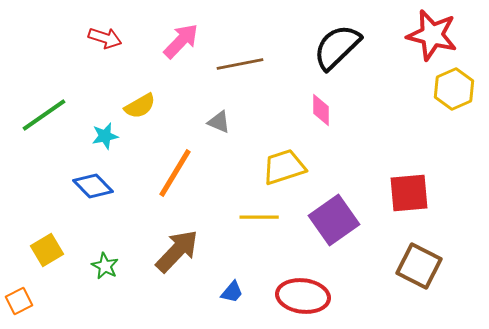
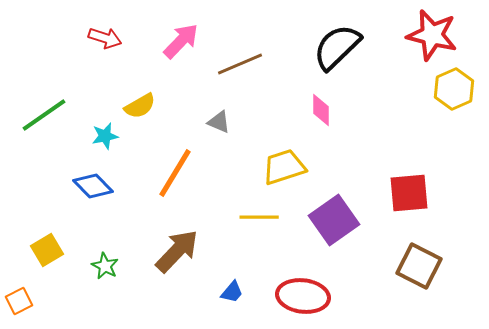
brown line: rotated 12 degrees counterclockwise
